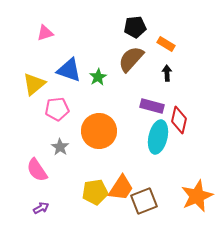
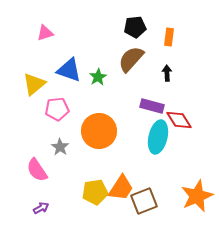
orange rectangle: moved 3 px right, 7 px up; rotated 66 degrees clockwise
red diamond: rotated 44 degrees counterclockwise
